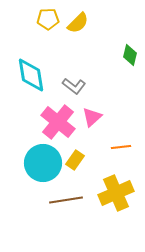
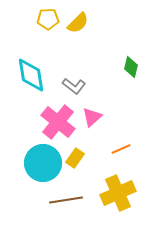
green diamond: moved 1 px right, 12 px down
orange line: moved 2 px down; rotated 18 degrees counterclockwise
yellow rectangle: moved 2 px up
yellow cross: moved 2 px right
